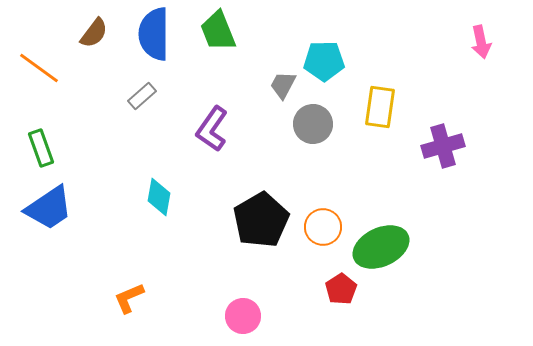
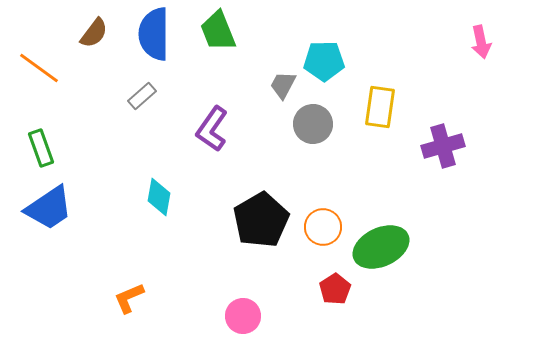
red pentagon: moved 6 px left
